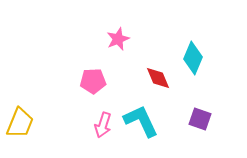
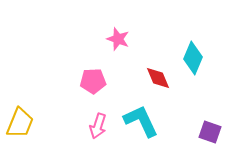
pink star: rotated 30 degrees counterclockwise
purple square: moved 10 px right, 13 px down
pink arrow: moved 5 px left, 1 px down
